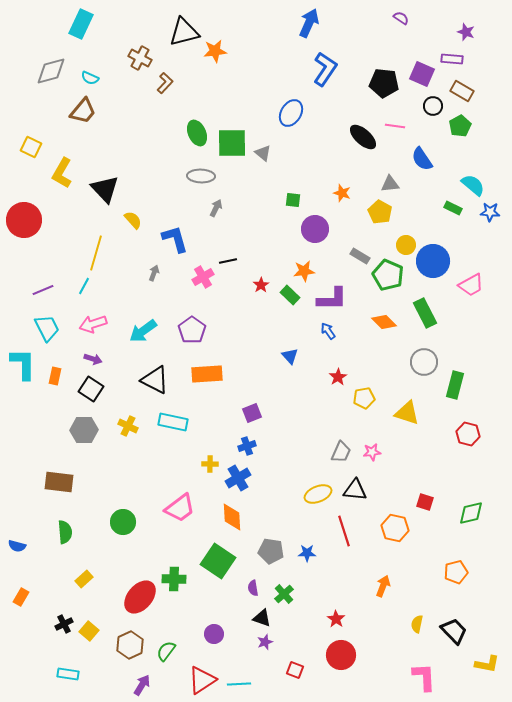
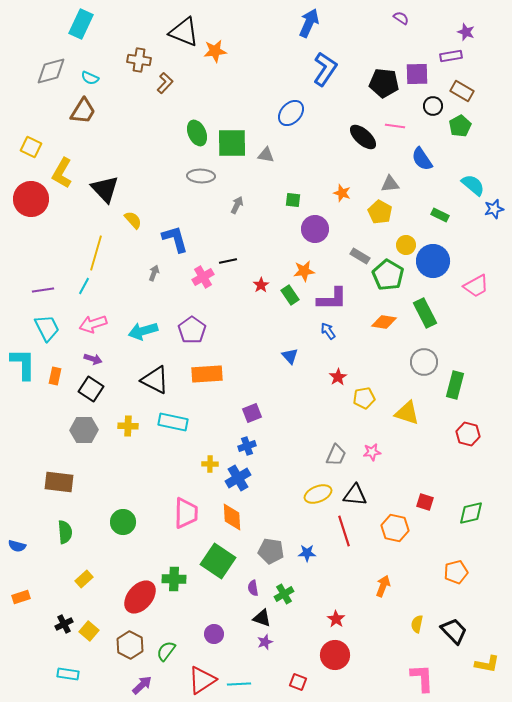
black triangle at (184, 32): rotated 36 degrees clockwise
brown cross at (140, 58): moved 1 px left, 2 px down; rotated 20 degrees counterclockwise
purple rectangle at (452, 59): moved 1 px left, 3 px up; rotated 15 degrees counterclockwise
purple square at (422, 74): moved 5 px left; rotated 25 degrees counterclockwise
brown trapezoid at (83, 111): rotated 8 degrees counterclockwise
blue ellipse at (291, 113): rotated 12 degrees clockwise
gray triangle at (263, 153): moved 3 px right, 2 px down; rotated 30 degrees counterclockwise
gray arrow at (216, 208): moved 21 px right, 3 px up
green rectangle at (453, 208): moved 13 px left, 7 px down
blue star at (490, 212): moved 4 px right, 3 px up; rotated 18 degrees counterclockwise
red circle at (24, 220): moved 7 px right, 21 px up
green pentagon at (388, 275): rotated 8 degrees clockwise
pink trapezoid at (471, 285): moved 5 px right, 1 px down
purple line at (43, 290): rotated 15 degrees clockwise
green rectangle at (290, 295): rotated 12 degrees clockwise
orange diamond at (384, 322): rotated 35 degrees counterclockwise
cyan arrow at (143, 331): rotated 20 degrees clockwise
yellow cross at (128, 426): rotated 24 degrees counterclockwise
gray trapezoid at (341, 452): moved 5 px left, 3 px down
black triangle at (355, 490): moved 5 px down
pink trapezoid at (180, 508): moved 6 px right, 5 px down; rotated 52 degrees counterclockwise
green cross at (284, 594): rotated 12 degrees clockwise
orange rectangle at (21, 597): rotated 42 degrees clockwise
brown hexagon at (130, 645): rotated 8 degrees counterclockwise
red circle at (341, 655): moved 6 px left
red square at (295, 670): moved 3 px right, 12 px down
pink L-shape at (424, 677): moved 2 px left, 1 px down
purple arrow at (142, 685): rotated 15 degrees clockwise
